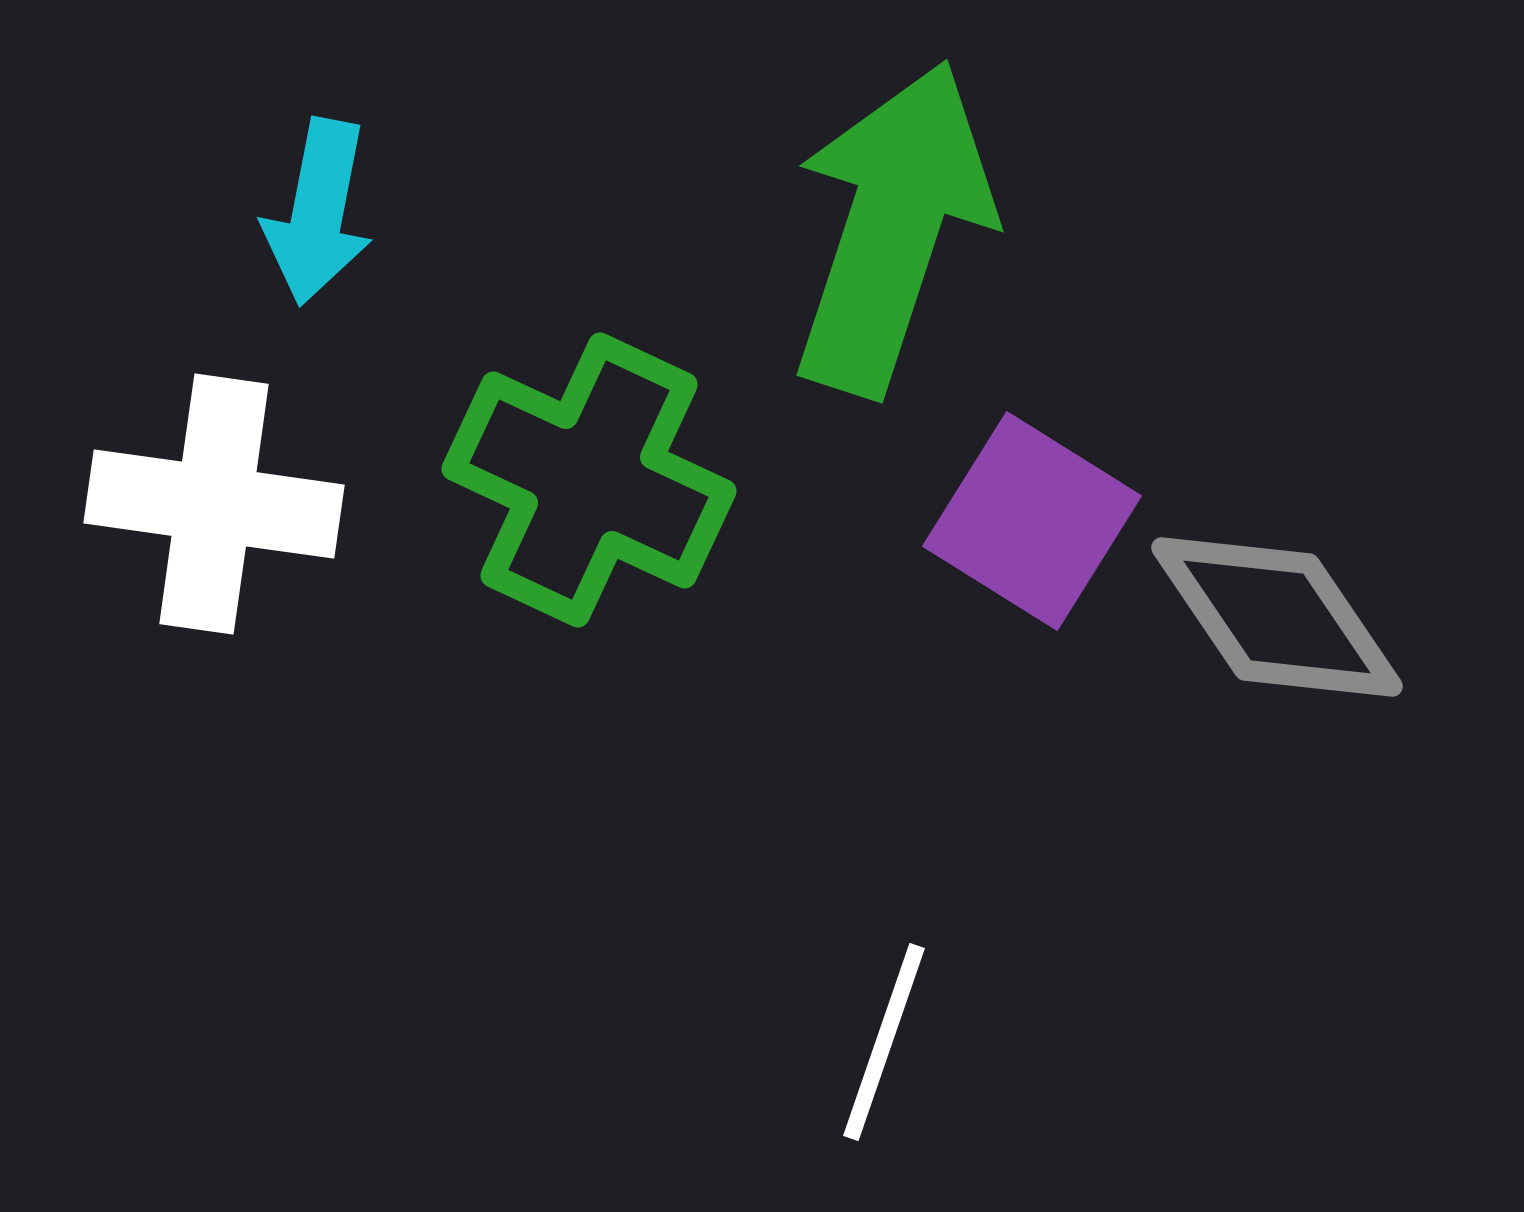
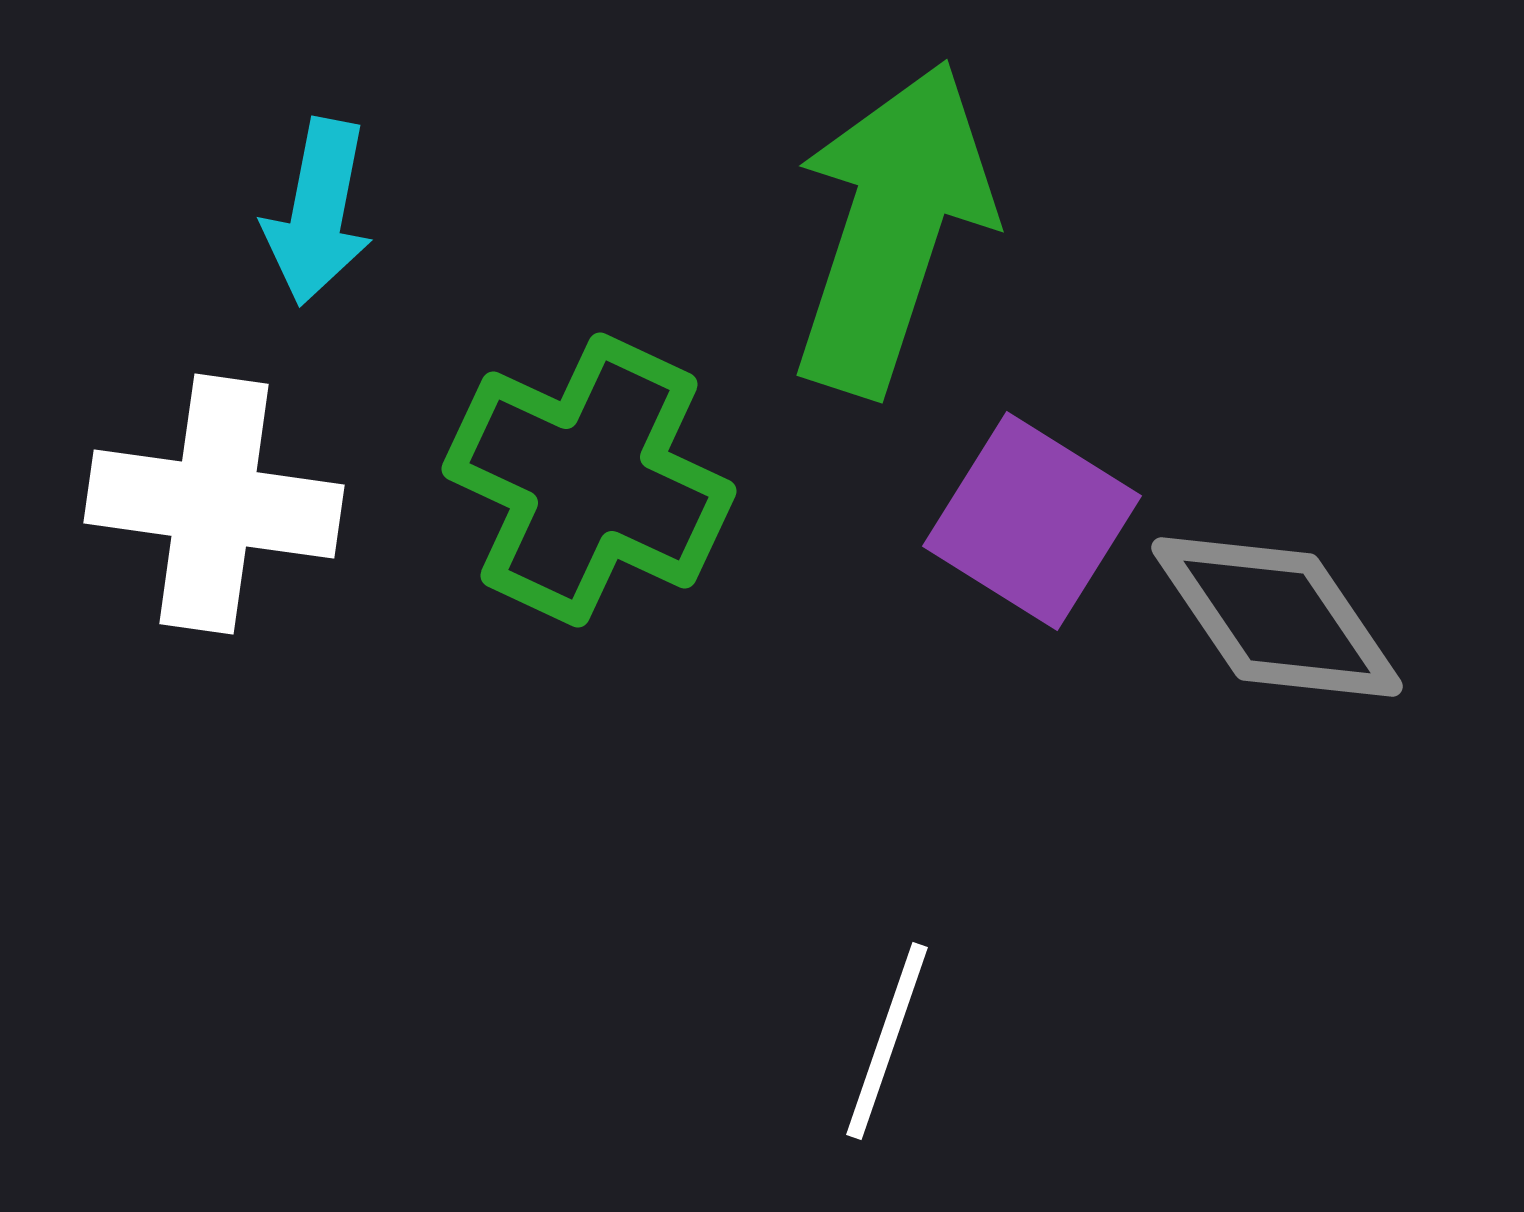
white line: moved 3 px right, 1 px up
